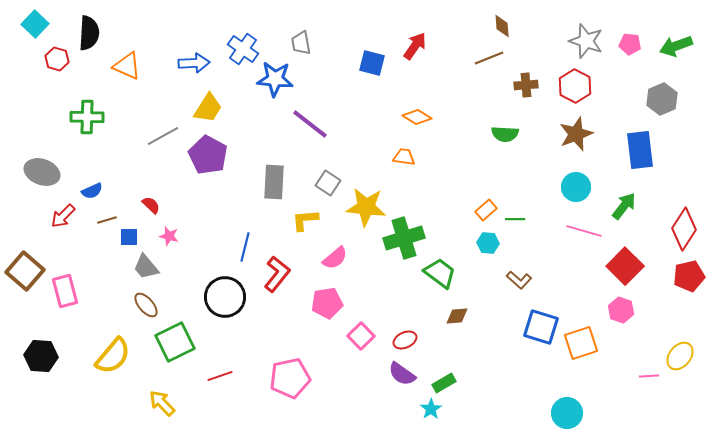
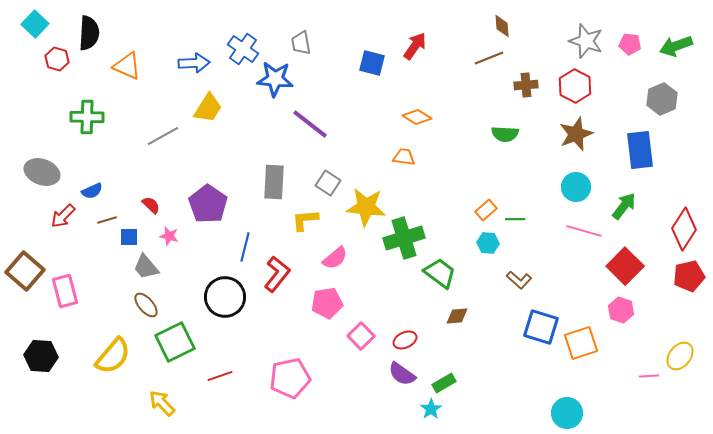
purple pentagon at (208, 155): moved 49 px down; rotated 6 degrees clockwise
